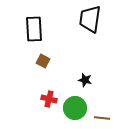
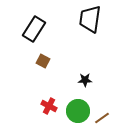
black rectangle: rotated 35 degrees clockwise
black star: rotated 16 degrees counterclockwise
red cross: moved 7 px down; rotated 14 degrees clockwise
green circle: moved 3 px right, 3 px down
brown line: rotated 42 degrees counterclockwise
